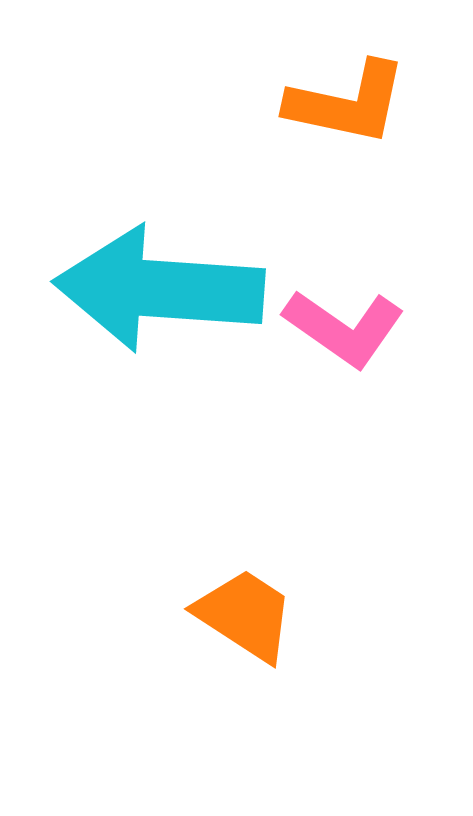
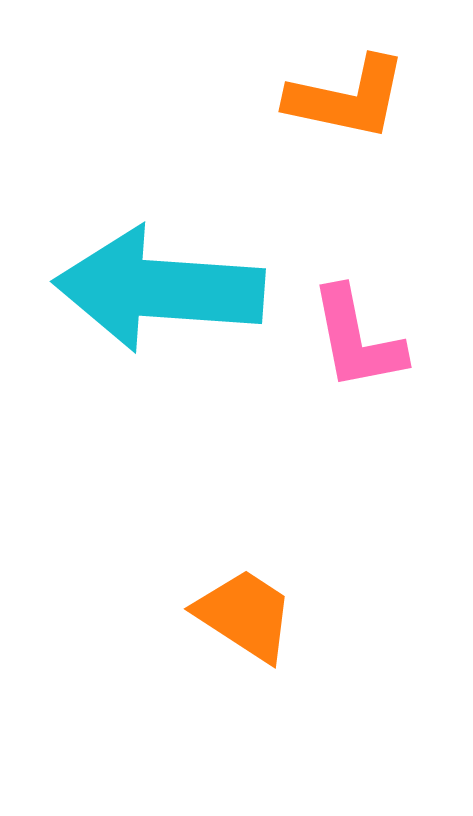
orange L-shape: moved 5 px up
pink L-shape: moved 13 px right, 11 px down; rotated 44 degrees clockwise
